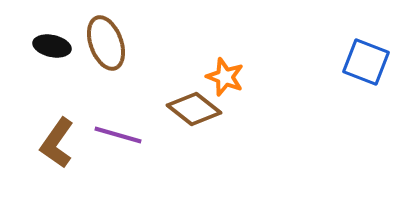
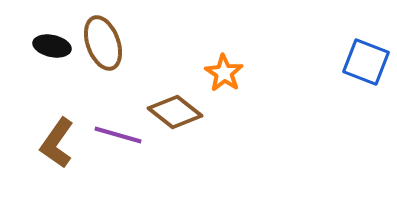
brown ellipse: moved 3 px left
orange star: moved 1 px left, 4 px up; rotated 12 degrees clockwise
brown diamond: moved 19 px left, 3 px down
